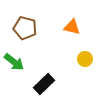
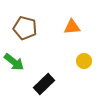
orange triangle: rotated 18 degrees counterclockwise
yellow circle: moved 1 px left, 2 px down
